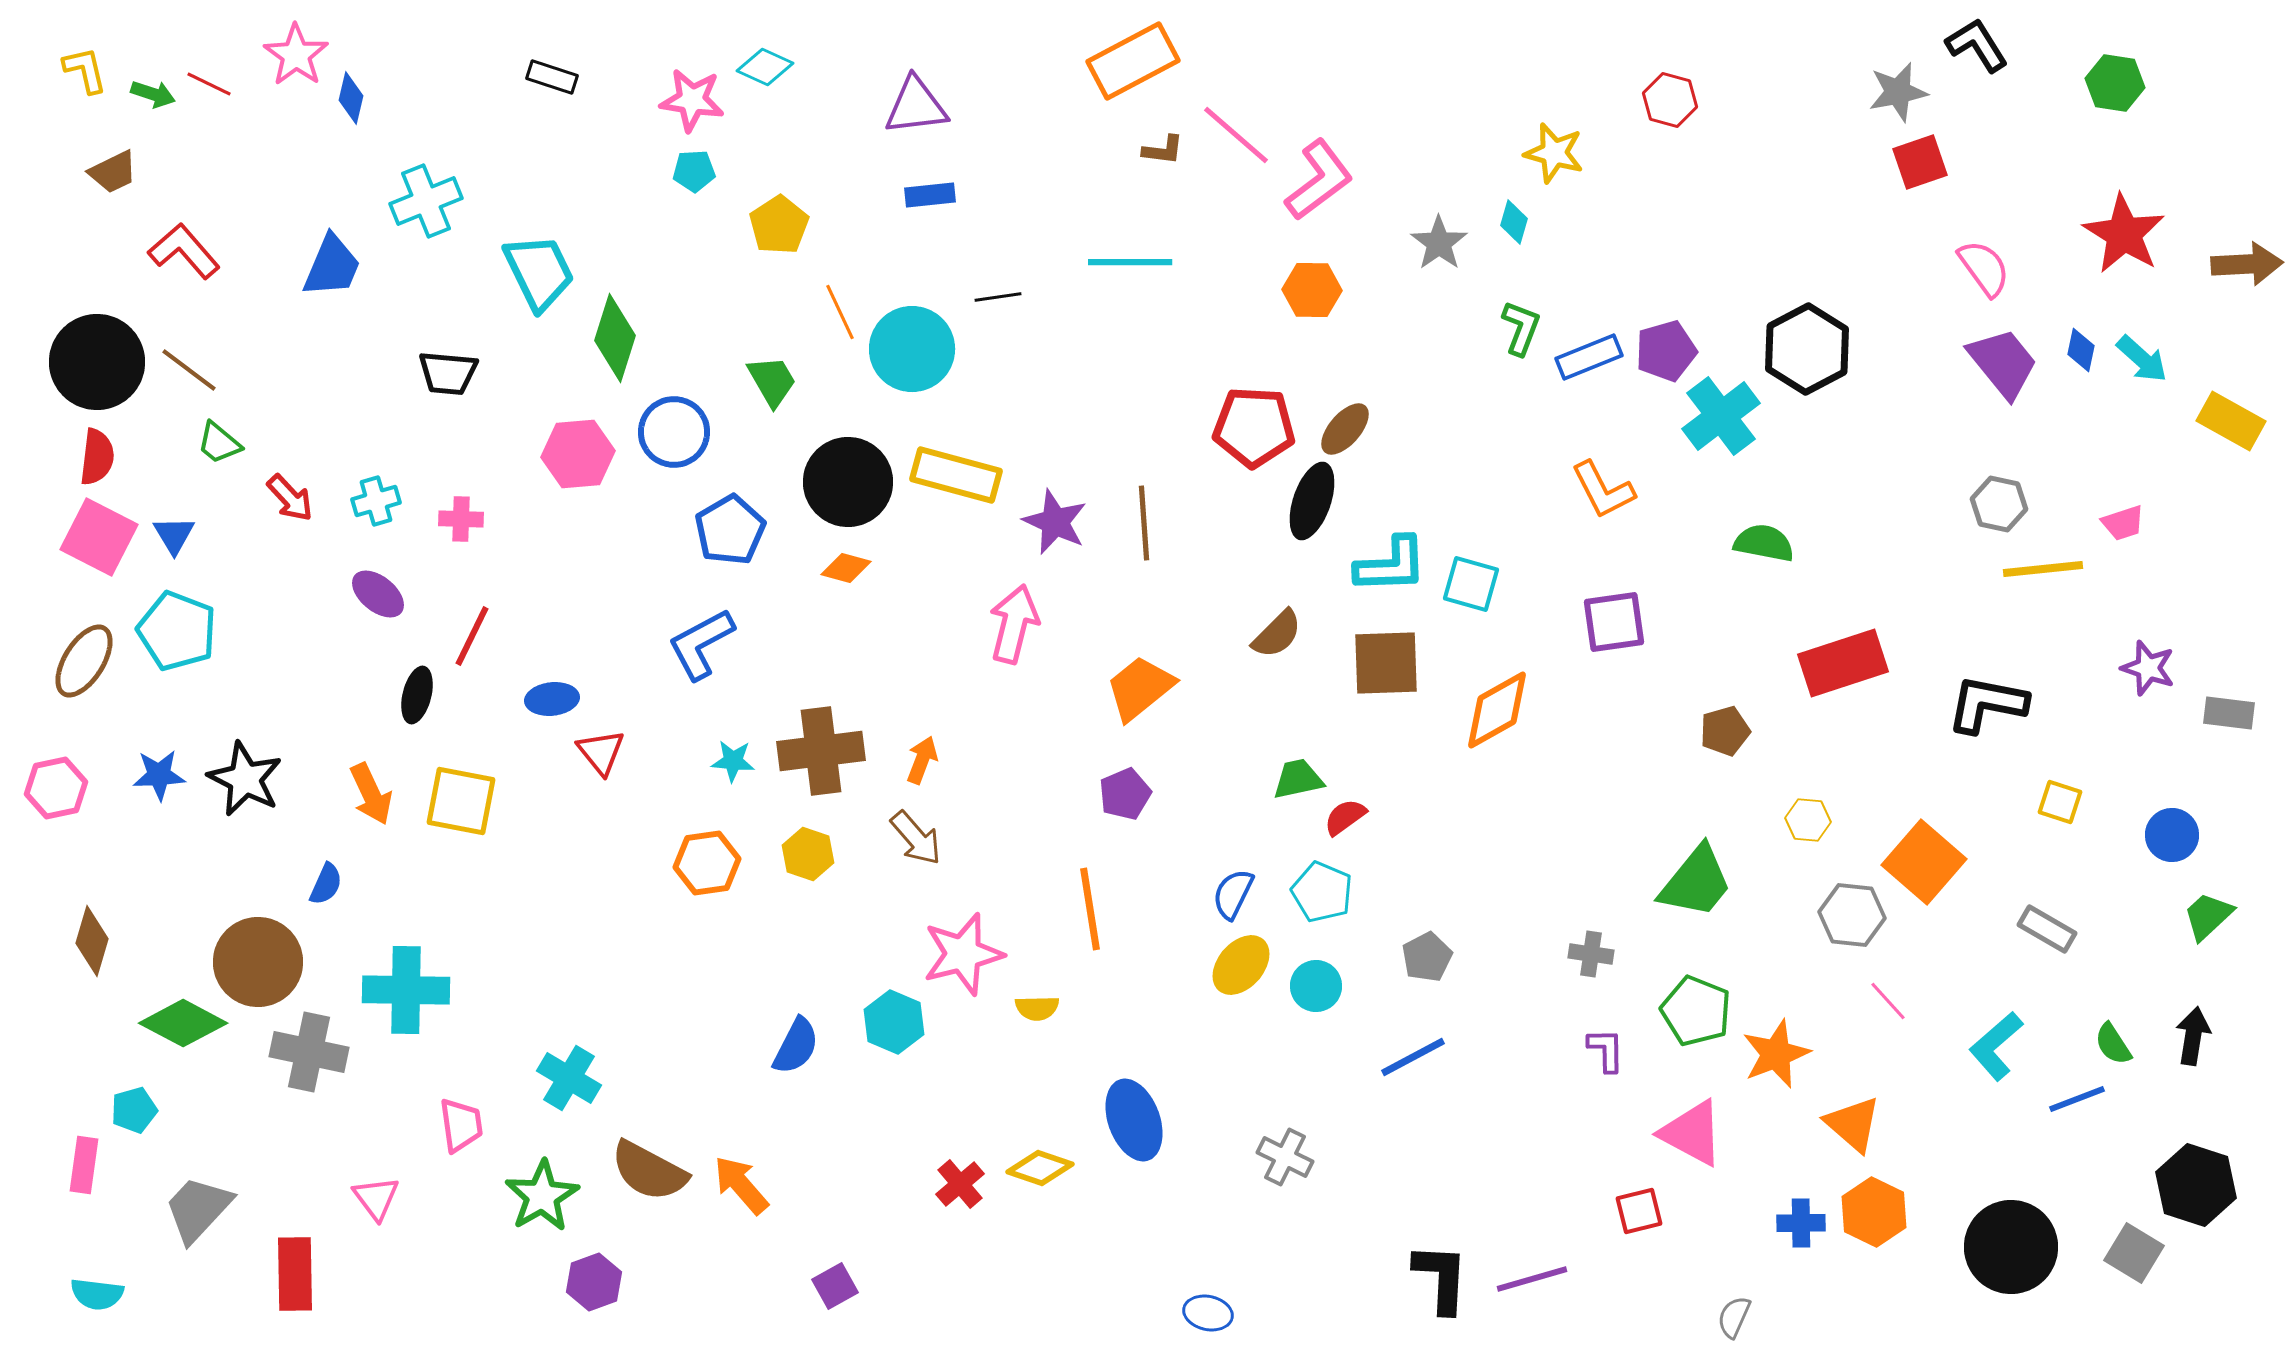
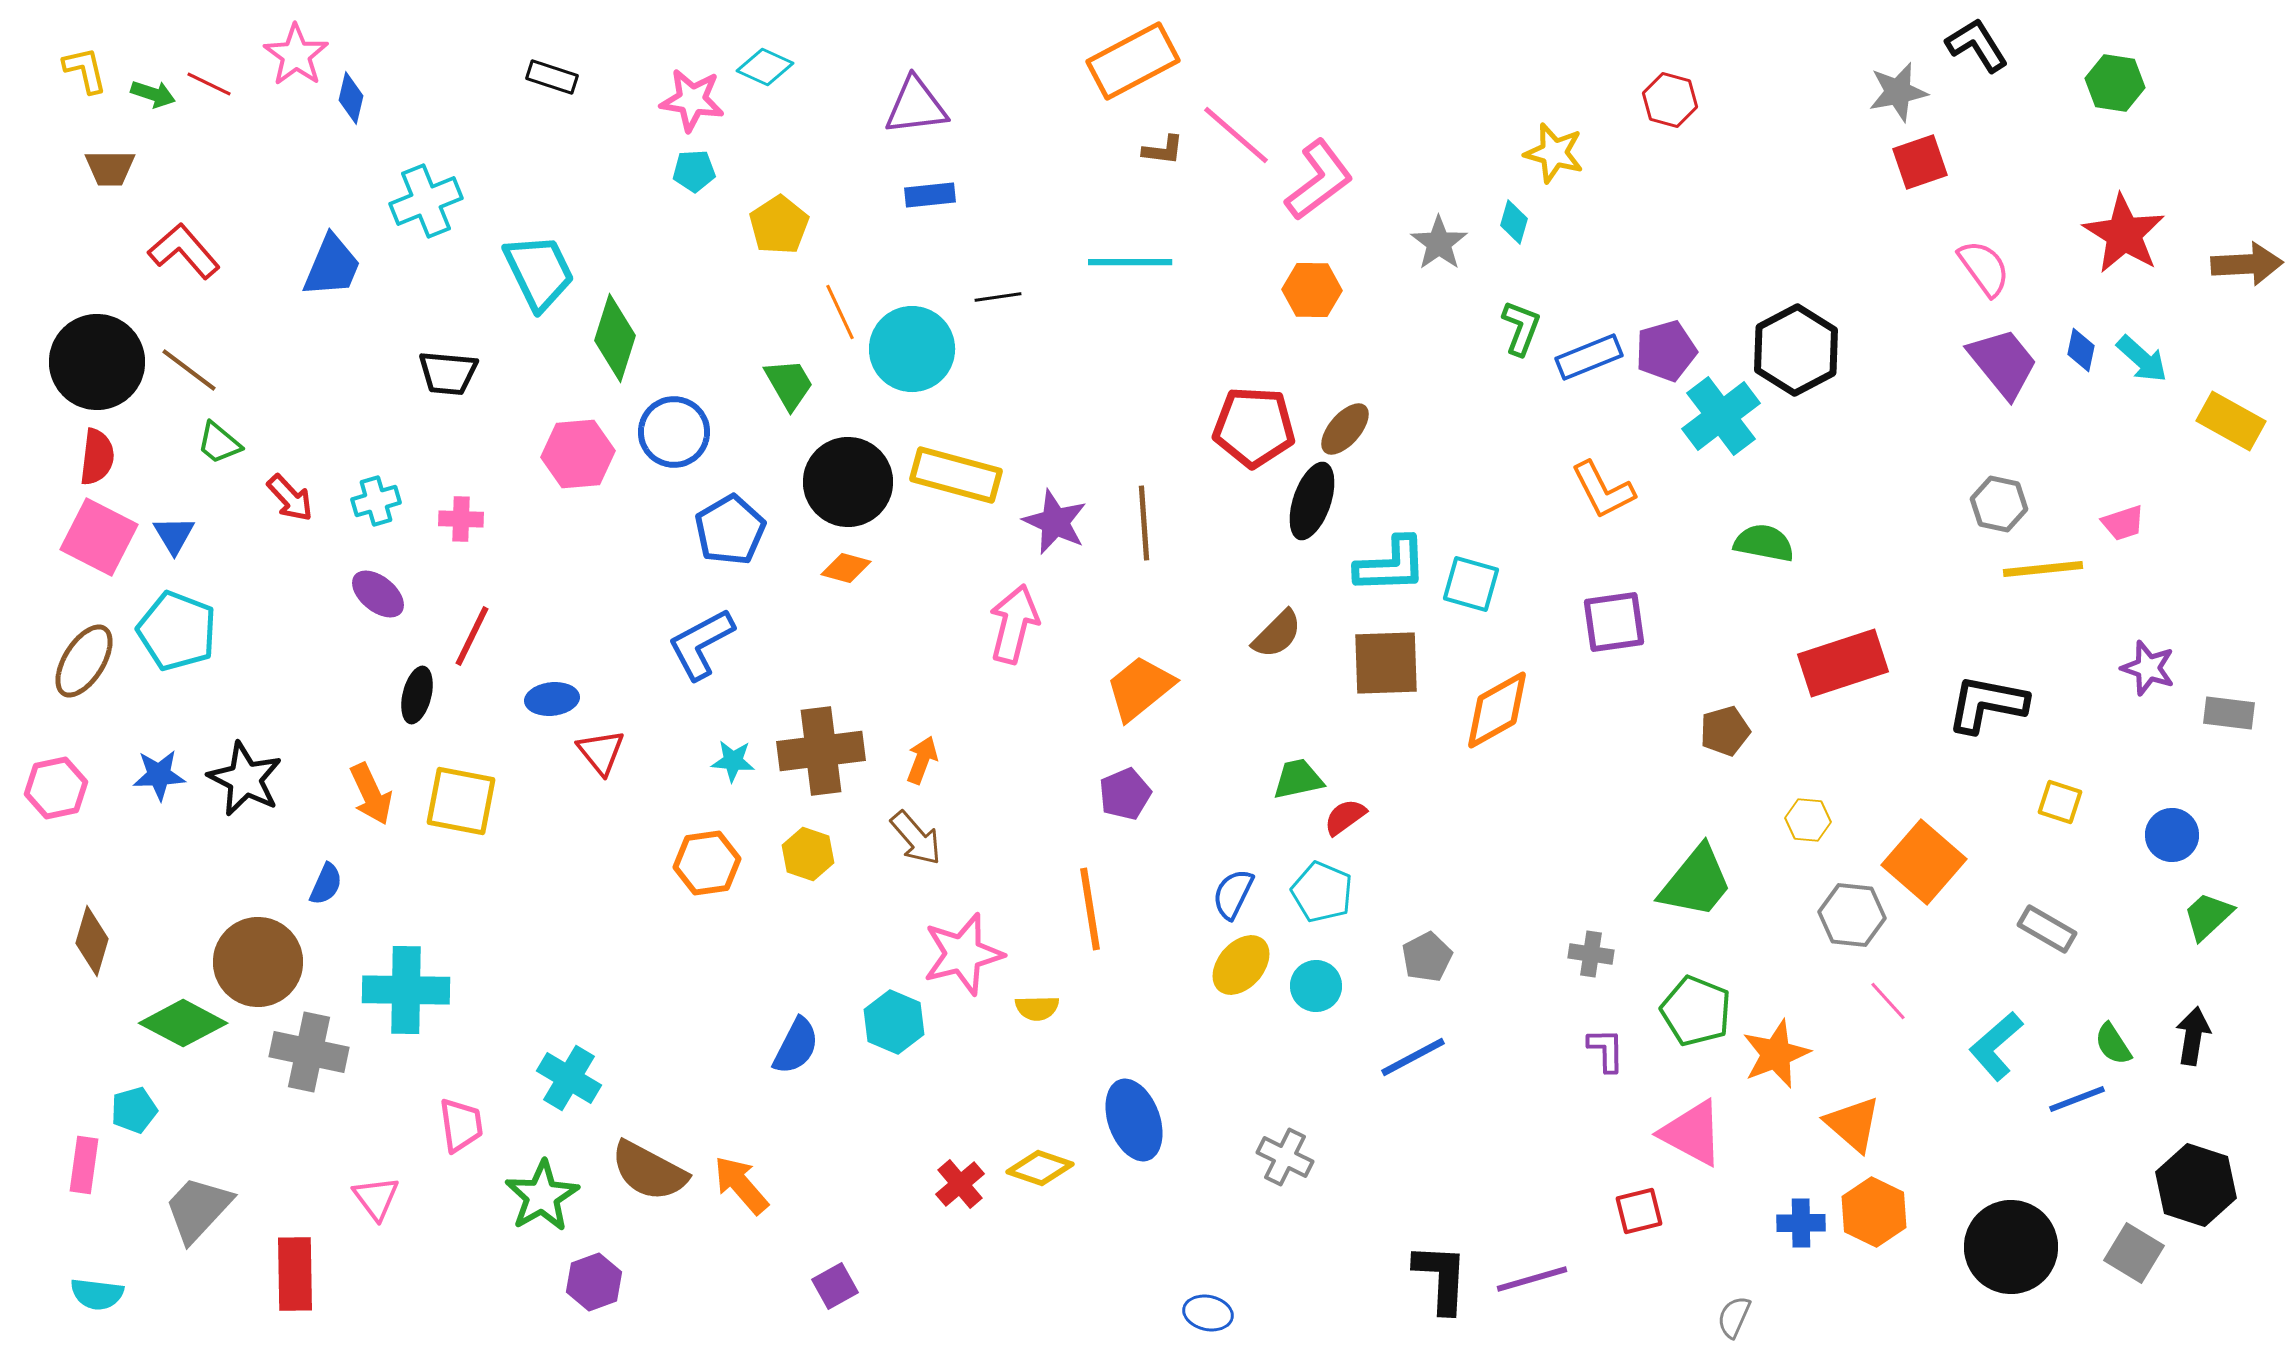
brown trapezoid at (113, 172): moved 3 px left, 4 px up; rotated 26 degrees clockwise
black hexagon at (1807, 349): moved 11 px left, 1 px down
green trapezoid at (772, 381): moved 17 px right, 3 px down
